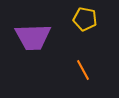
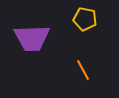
purple trapezoid: moved 1 px left, 1 px down
